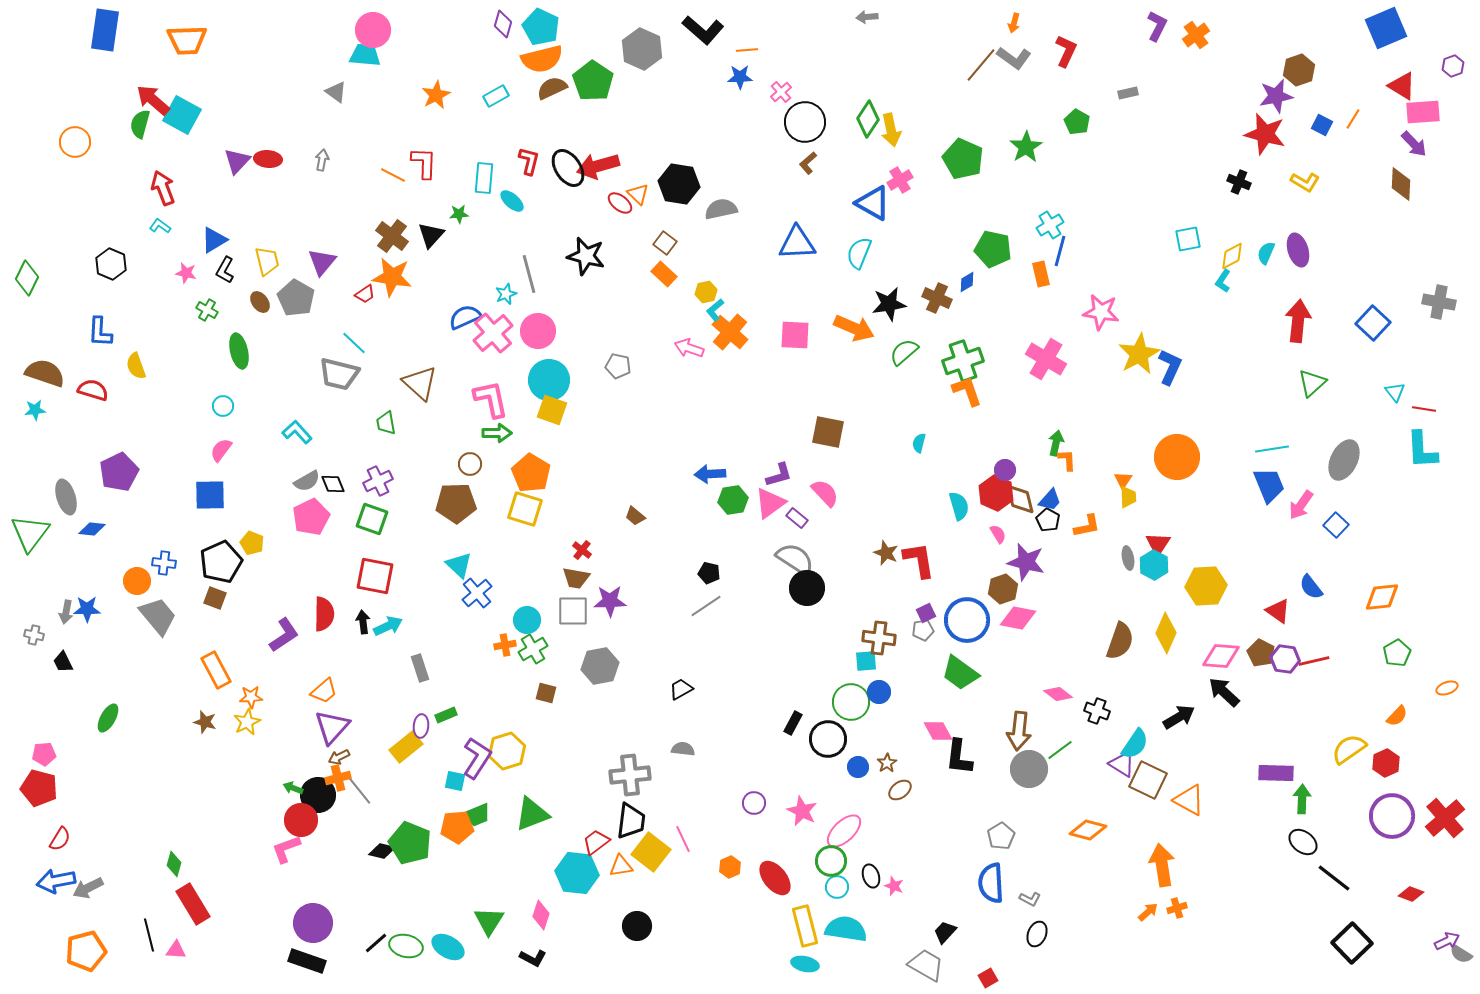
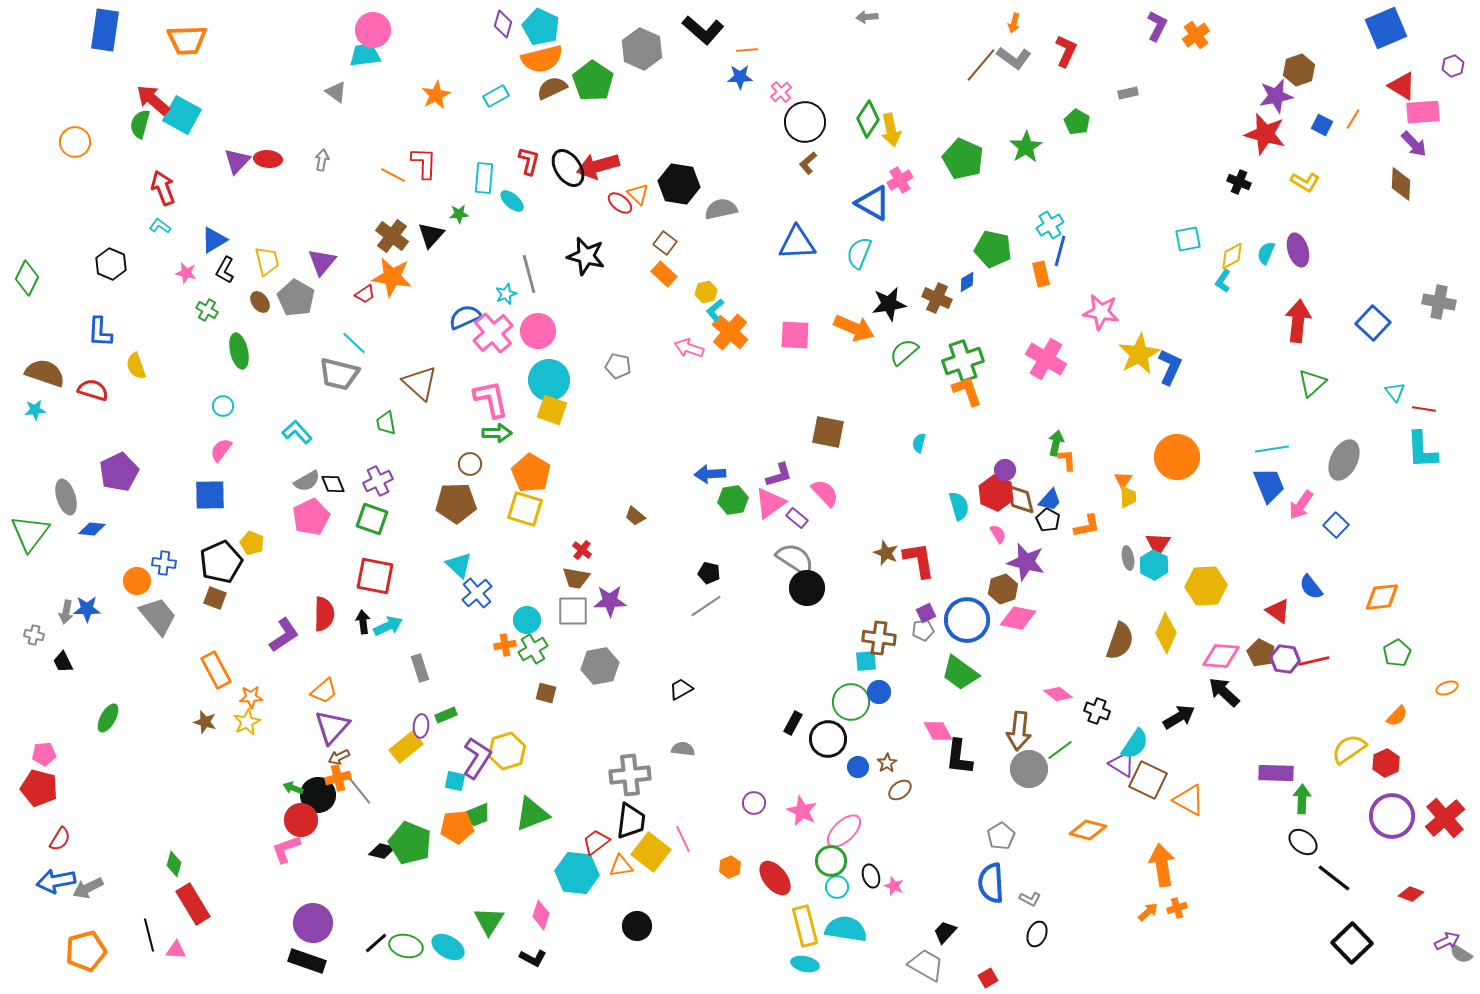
cyan trapezoid at (365, 55): rotated 12 degrees counterclockwise
